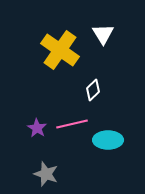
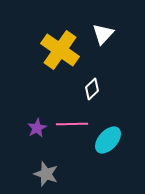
white triangle: rotated 15 degrees clockwise
white diamond: moved 1 px left, 1 px up
pink line: rotated 12 degrees clockwise
purple star: rotated 12 degrees clockwise
cyan ellipse: rotated 48 degrees counterclockwise
